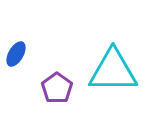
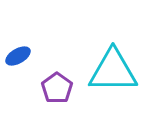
blue ellipse: moved 2 px right, 2 px down; rotated 30 degrees clockwise
